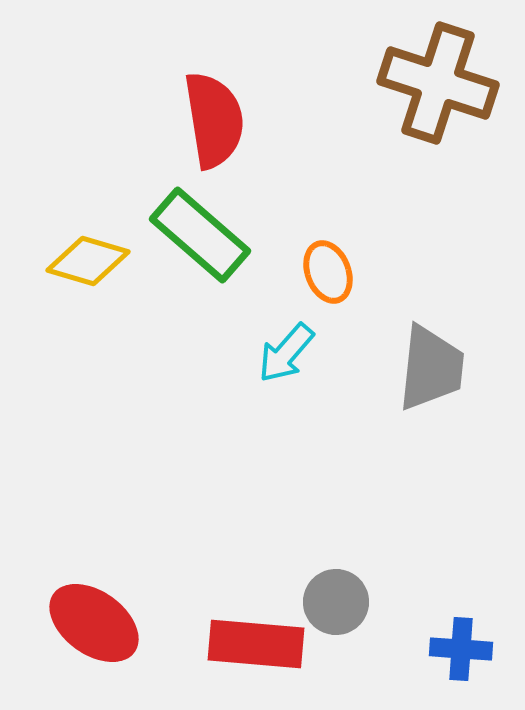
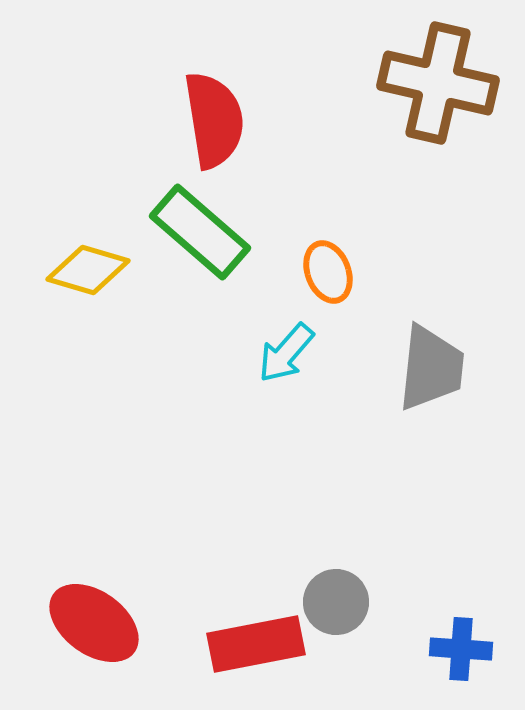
brown cross: rotated 5 degrees counterclockwise
green rectangle: moved 3 px up
yellow diamond: moved 9 px down
red rectangle: rotated 16 degrees counterclockwise
